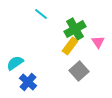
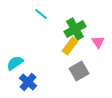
gray square: rotated 12 degrees clockwise
